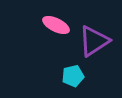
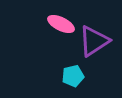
pink ellipse: moved 5 px right, 1 px up
